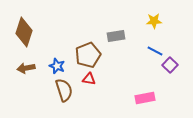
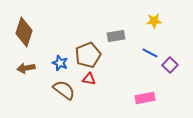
blue line: moved 5 px left, 2 px down
blue star: moved 3 px right, 3 px up
brown semicircle: rotated 35 degrees counterclockwise
